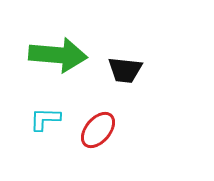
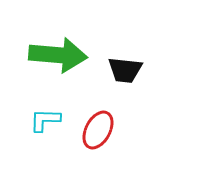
cyan L-shape: moved 1 px down
red ellipse: rotated 12 degrees counterclockwise
